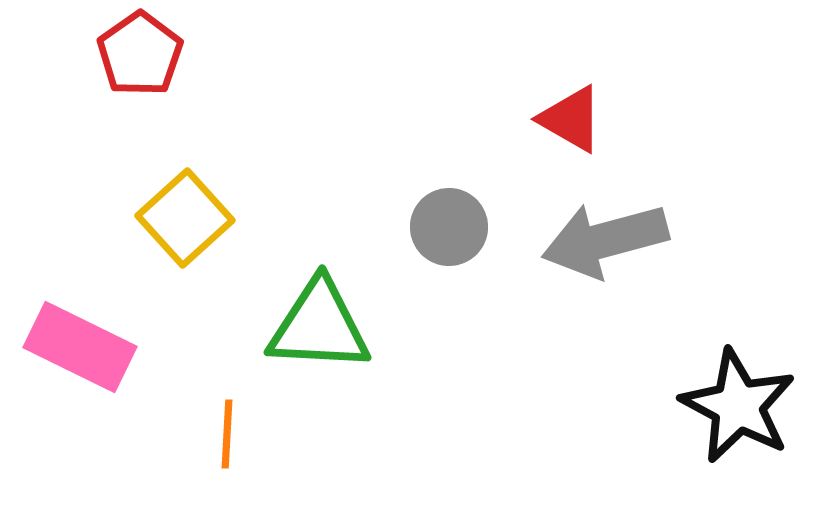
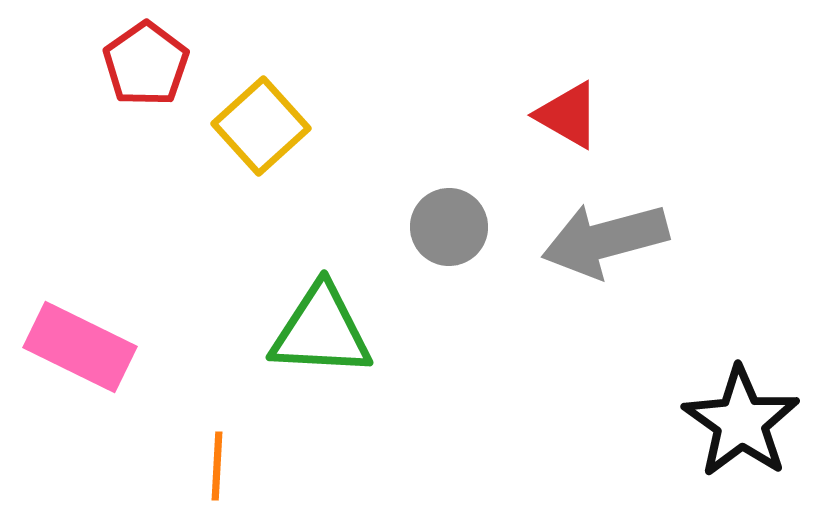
red pentagon: moved 6 px right, 10 px down
red triangle: moved 3 px left, 4 px up
yellow square: moved 76 px right, 92 px up
green triangle: moved 2 px right, 5 px down
black star: moved 3 px right, 16 px down; rotated 7 degrees clockwise
orange line: moved 10 px left, 32 px down
